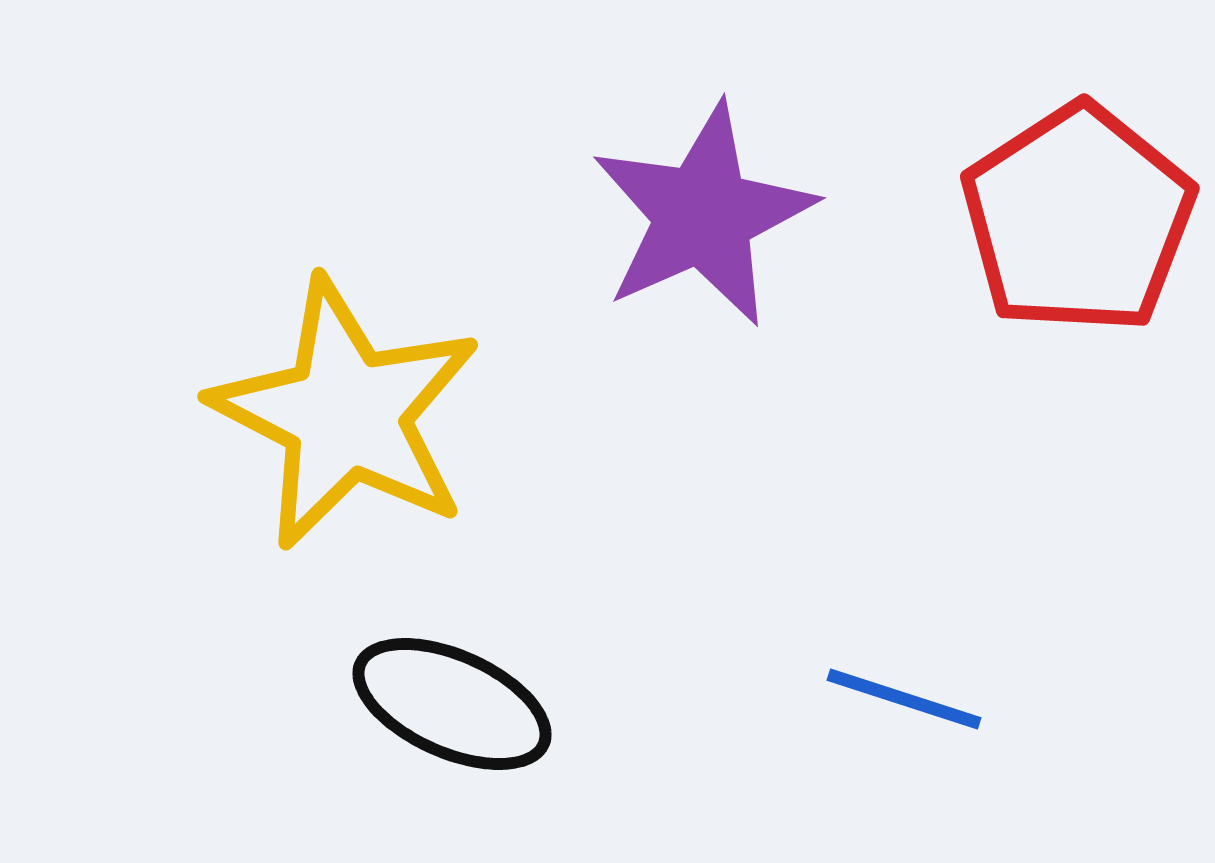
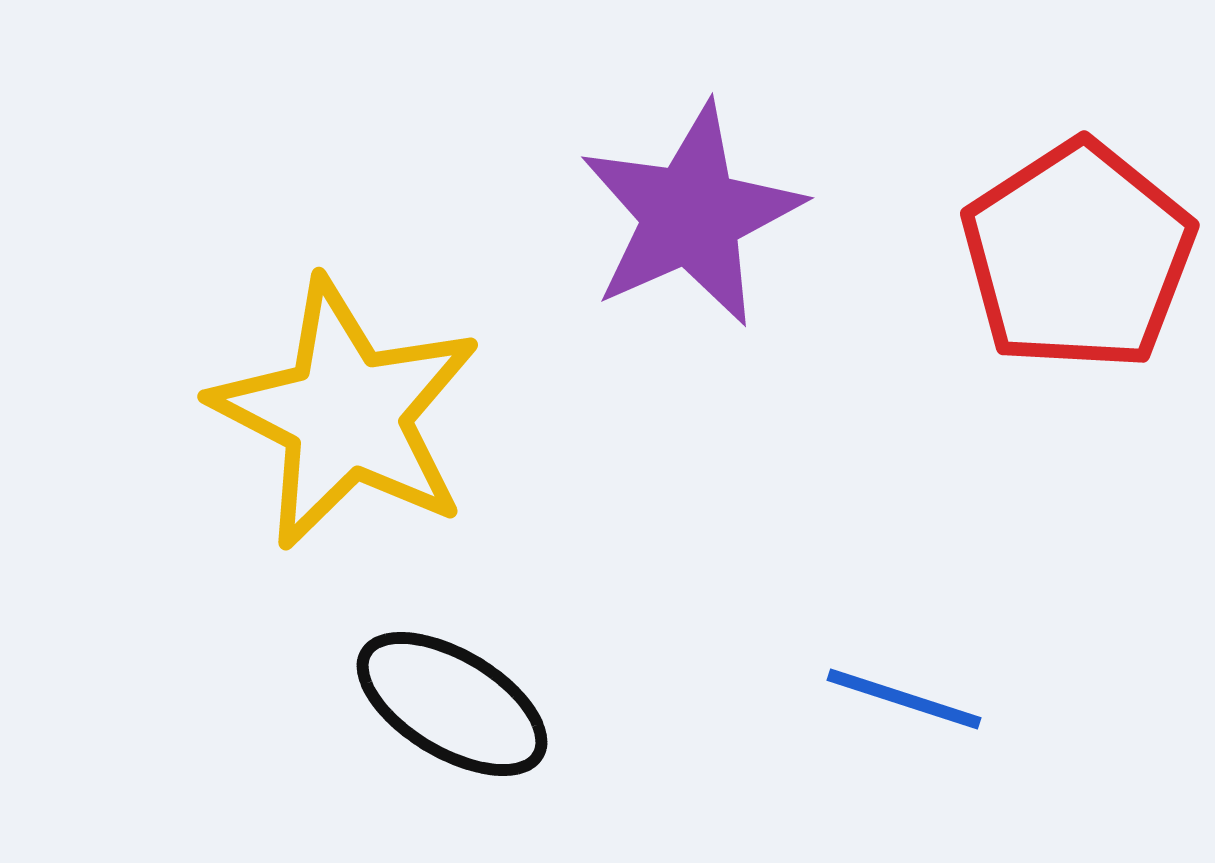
purple star: moved 12 px left
red pentagon: moved 37 px down
black ellipse: rotated 7 degrees clockwise
